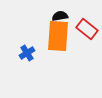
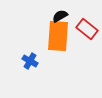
black semicircle: rotated 21 degrees counterclockwise
blue cross: moved 3 px right, 8 px down; rotated 28 degrees counterclockwise
